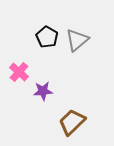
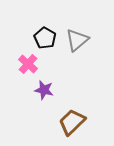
black pentagon: moved 2 px left, 1 px down
pink cross: moved 9 px right, 8 px up
purple star: moved 1 px right, 1 px up; rotated 18 degrees clockwise
